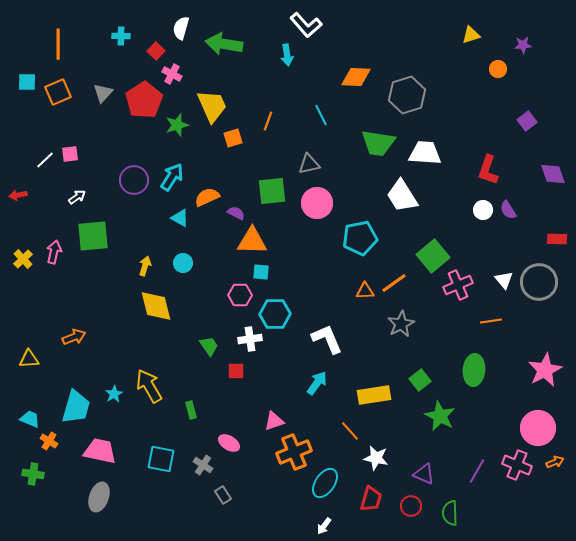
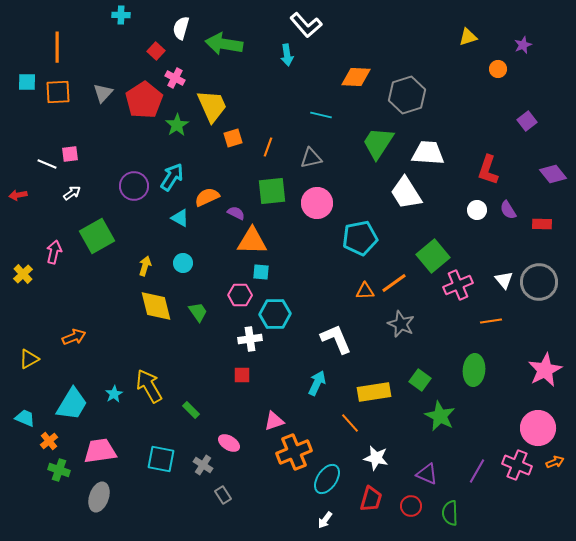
yellow triangle at (471, 35): moved 3 px left, 2 px down
cyan cross at (121, 36): moved 21 px up
orange line at (58, 44): moved 1 px left, 3 px down
purple star at (523, 45): rotated 18 degrees counterclockwise
pink cross at (172, 74): moved 3 px right, 4 px down
orange square at (58, 92): rotated 20 degrees clockwise
cyan line at (321, 115): rotated 50 degrees counterclockwise
orange line at (268, 121): moved 26 px down
green star at (177, 125): rotated 15 degrees counterclockwise
green trapezoid at (378, 143): rotated 114 degrees clockwise
white trapezoid at (425, 153): moved 3 px right
white line at (45, 160): moved 2 px right, 4 px down; rotated 66 degrees clockwise
gray triangle at (309, 164): moved 2 px right, 6 px up
purple diamond at (553, 174): rotated 20 degrees counterclockwise
purple circle at (134, 180): moved 6 px down
white trapezoid at (402, 196): moved 4 px right, 3 px up
white arrow at (77, 197): moved 5 px left, 4 px up
white circle at (483, 210): moved 6 px left
green square at (93, 236): moved 4 px right; rotated 24 degrees counterclockwise
red rectangle at (557, 239): moved 15 px left, 15 px up
yellow cross at (23, 259): moved 15 px down
gray star at (401, 324): rotated 20 degrees counterclockwise
white L-shape at (327, 339): moved 9 px right
green trapezoid at (209, 346): moved 11 px left, 34 px up
yellow triangle at (29, 359): rotated 25 degrees counterclockwise
red square at (236, 371): moved 6 px right, 4 px down
green square at (420, 380): rotated 15 degrees counterclockwise
cyan arrow at (317, 383): rotated 10 degrees counterclockwise
yellow rectangle at (374, 395): moved 3 px up
cyan trapezoid at (76, 407): moved 4 px left, 3 px up; rotated 15 degrees clockwise
green rectangle at (191, 410): rotated 30 degrees counterclockwise
cyan trapezoid at (30, 419): moved 5 px left, 1 px up
orange line at (350, 431): moved 8 px up
orange cross at (49, 441): rotated 18 degrees clockwise
pink trapezoid at (100, 451): rotated 20 degrees counterclockwise
green cross at (33, 474): moved 26 px right, 4 px up; rotated 10 degrees clockwise
purple triangle at (424, 474): moved 3 px right
cyan ellipse at (325, 483): moved 2 px right, 4 px up
white arrow at (324, 526): moved 1 px right, 6 px up
